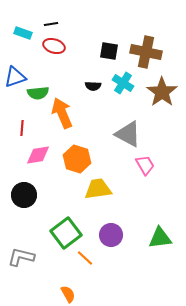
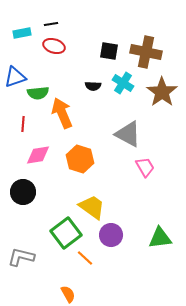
cyan rectangle: moved 1 px left; rotated 30 degrees counterclockwise
red line: moved 1 px right, 4 px up
orange hexagon: moved 3 px right
pink trapezoid: moved 2 px down
yellow trapezoid: moved 6 px left, 18 px down; rotated 44 degrees clockwise
black circle: moved 1 px left, 3 px up
